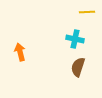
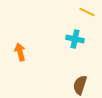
yellow line: rotated 28 degrees clockwise
brown semicircle: moved 2 px right, 18 px down
